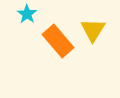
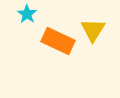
orange rectangle: rotated 24 degrees counterclockwise
